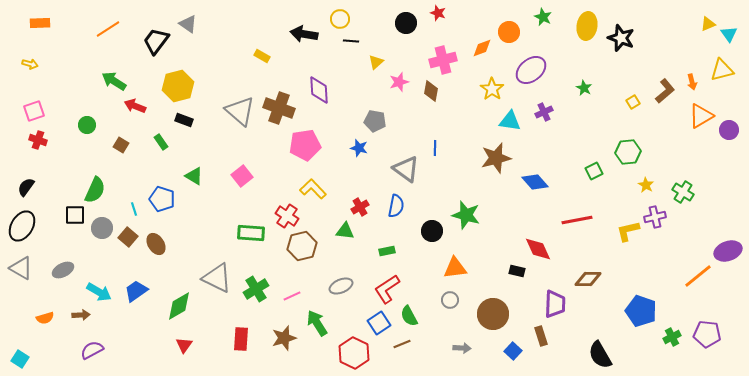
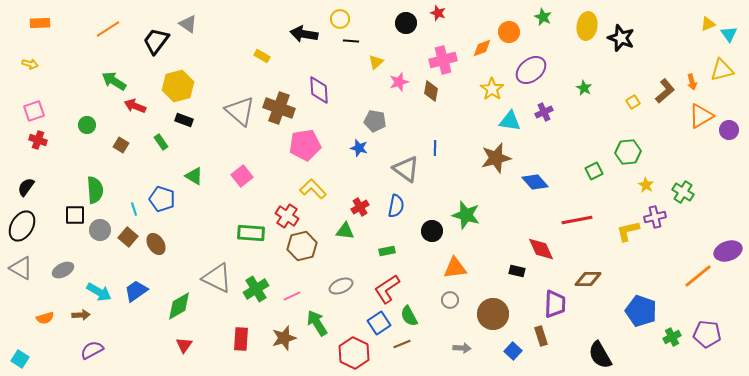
green semicircle at (95, 190): rotated 28 degrees counterclockwise
gray circle at (102, 228): moved 2 px left, 2 px down
red diamond at (538, 249): moved 3 px right
